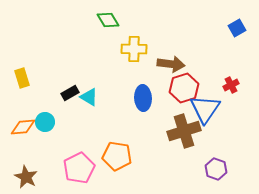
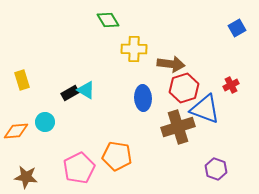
yellow rectangle: moved 2 px down
cyan triangle: moved 3 px left, 7 px up
blue triangle: rotated 44 degrees counterclockwise
orange diamond: moved 7 px left, 4 px down
brown cross: moved 6 px left, 4 px up
brown star: rotated 20 degrees counterclockwise
